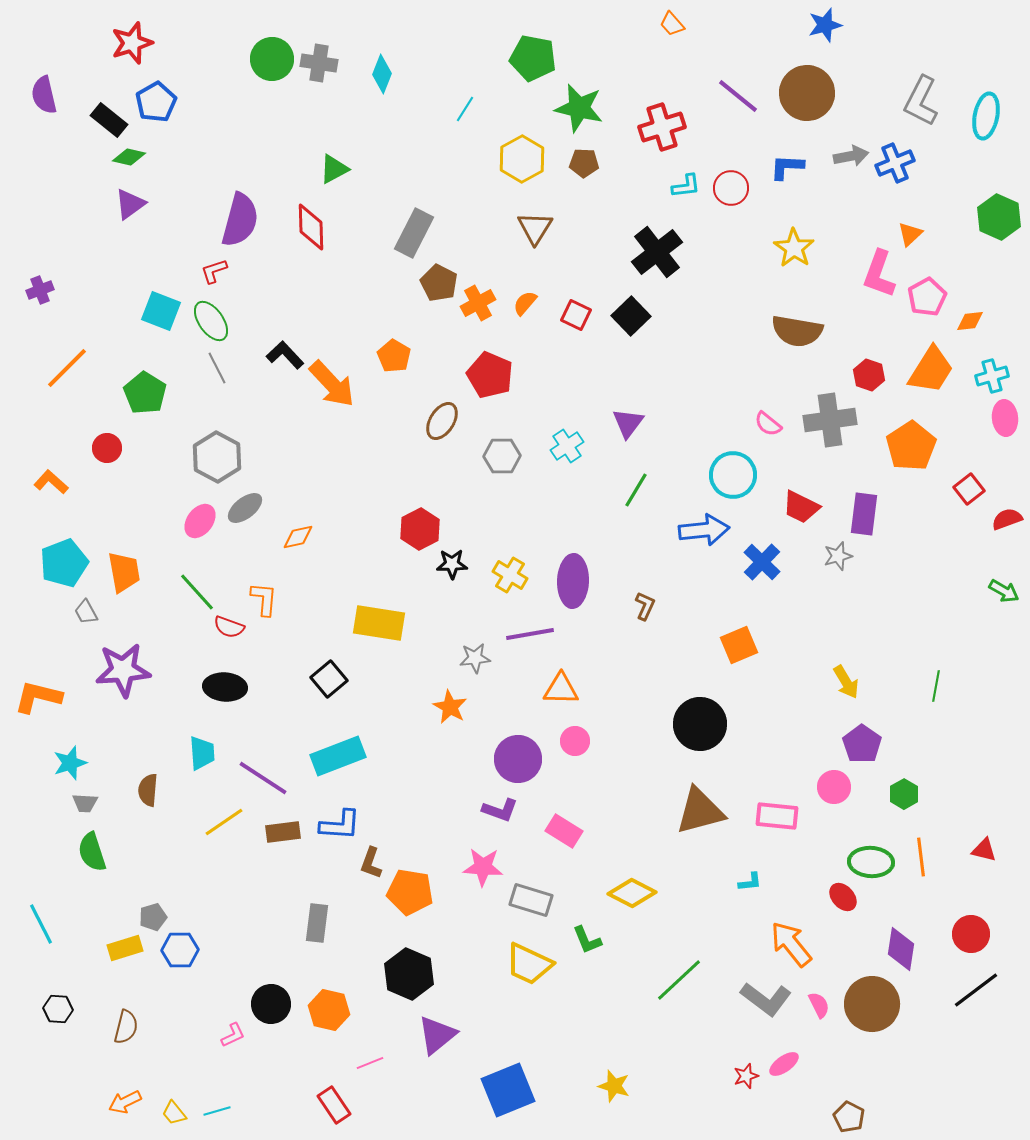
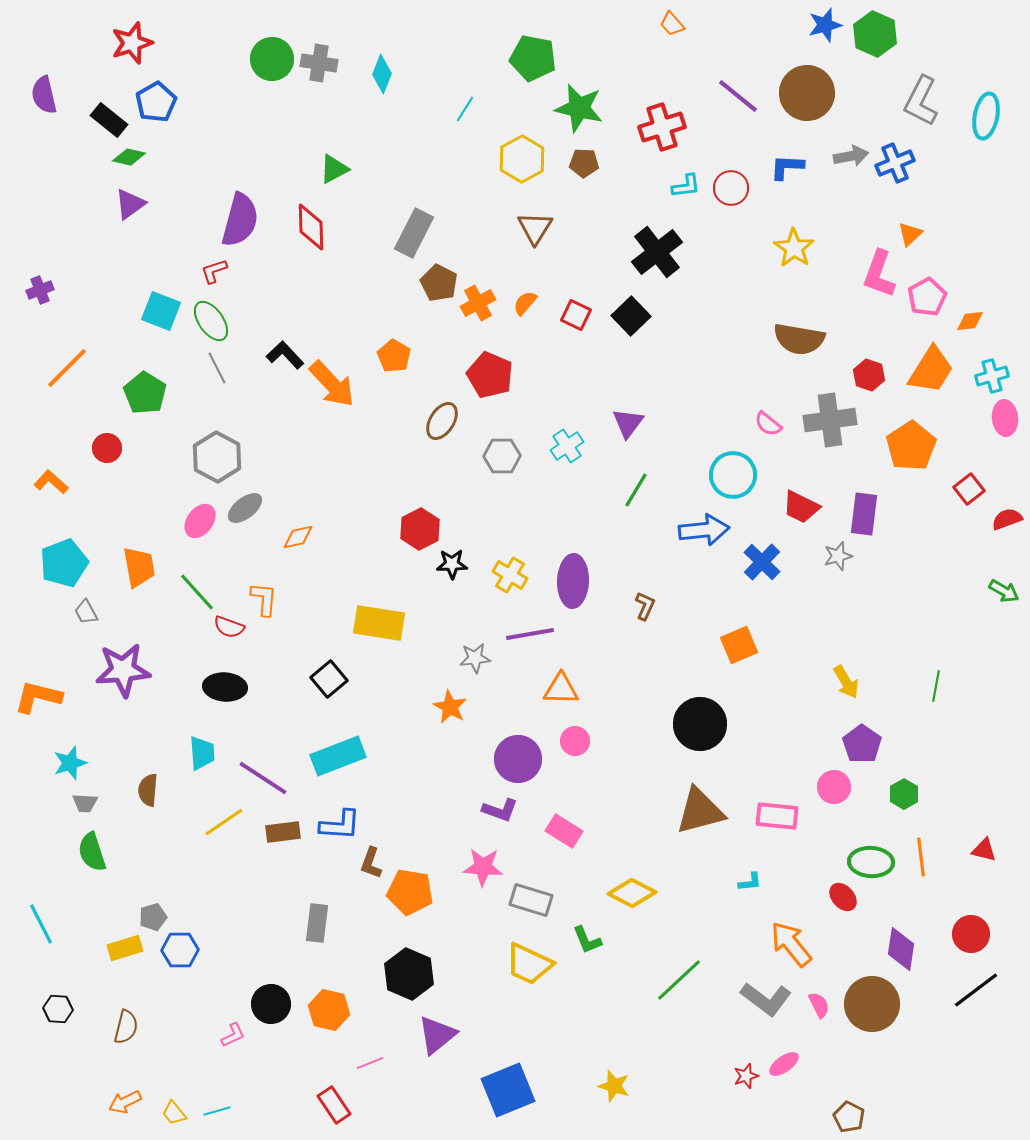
green hexagon at (999, 217): moved 124 px left, 183 px up
brown semicircle at (797, 331): moved 2 px right, 8 px down
orange trapezoid at (124, 572): moved 15 px right, 5 px up
